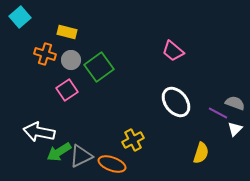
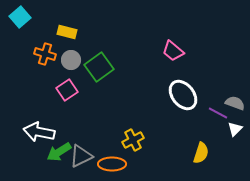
white ellipse: moved 7 px right, 7 px up
orange ellipse: rotated 20 degrees counterclockwise
